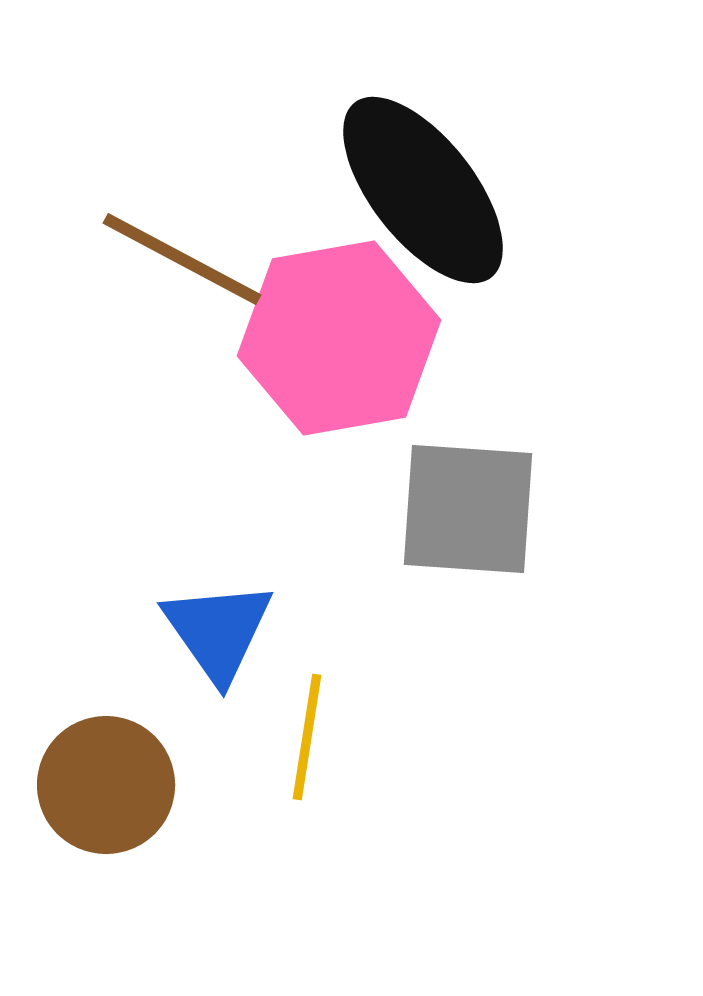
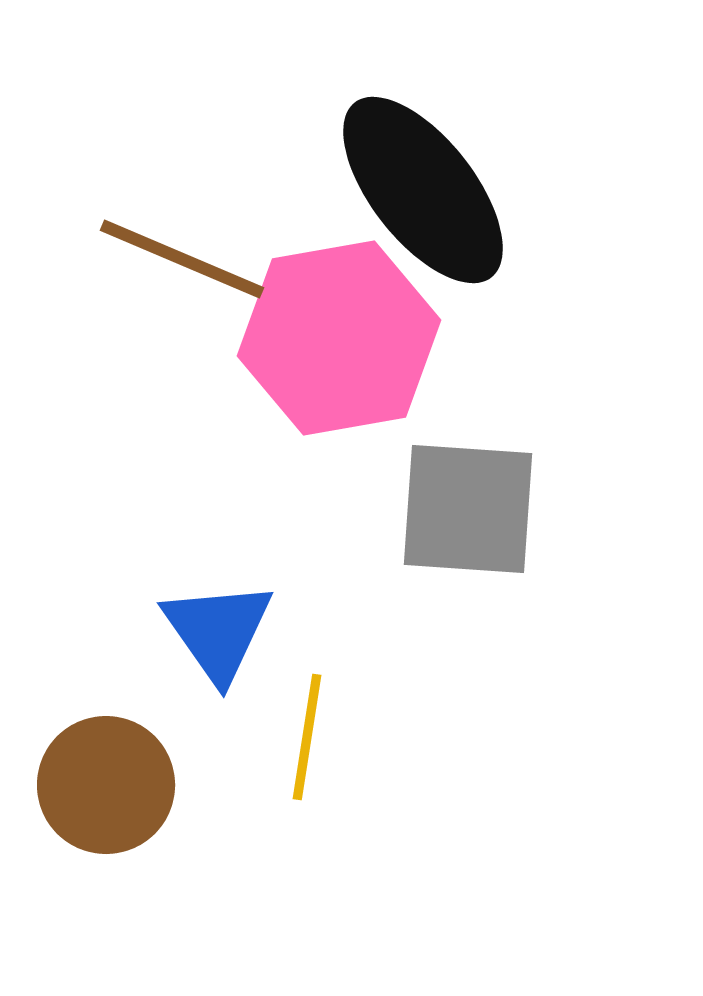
brown line: rotated 5 degrees counterclockwise
